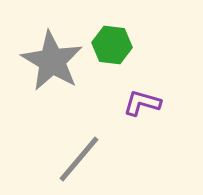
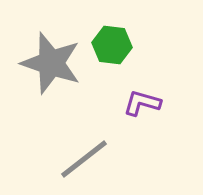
gray star: moved 1 px left, 2 px down; rotated 12 degrees counterclockwise
gray line: moved 5 px right; rotated 12 degrees clockwise
